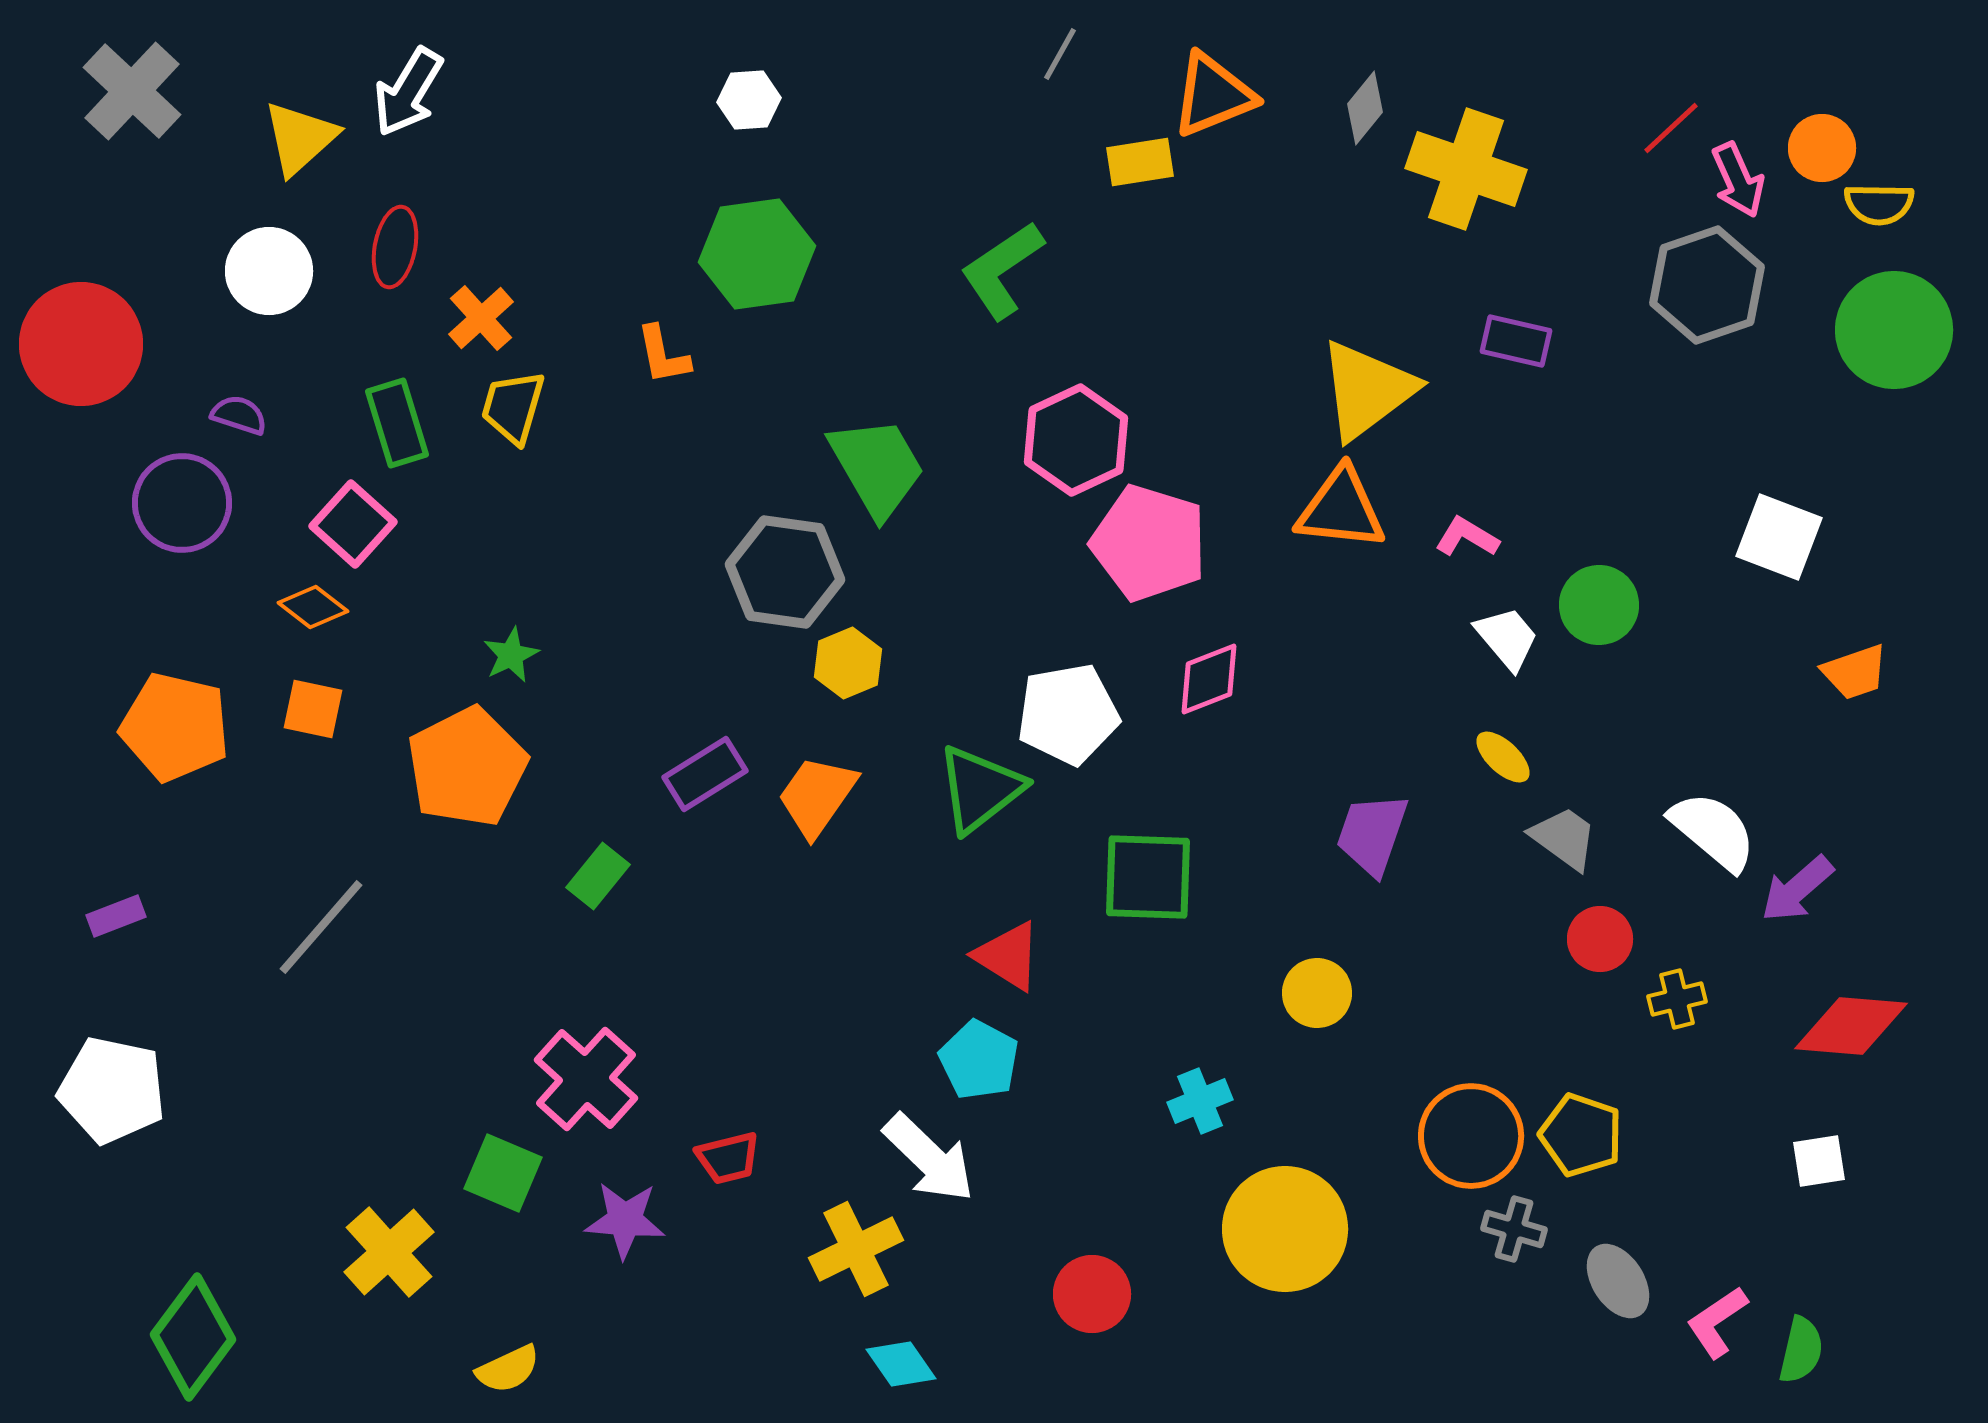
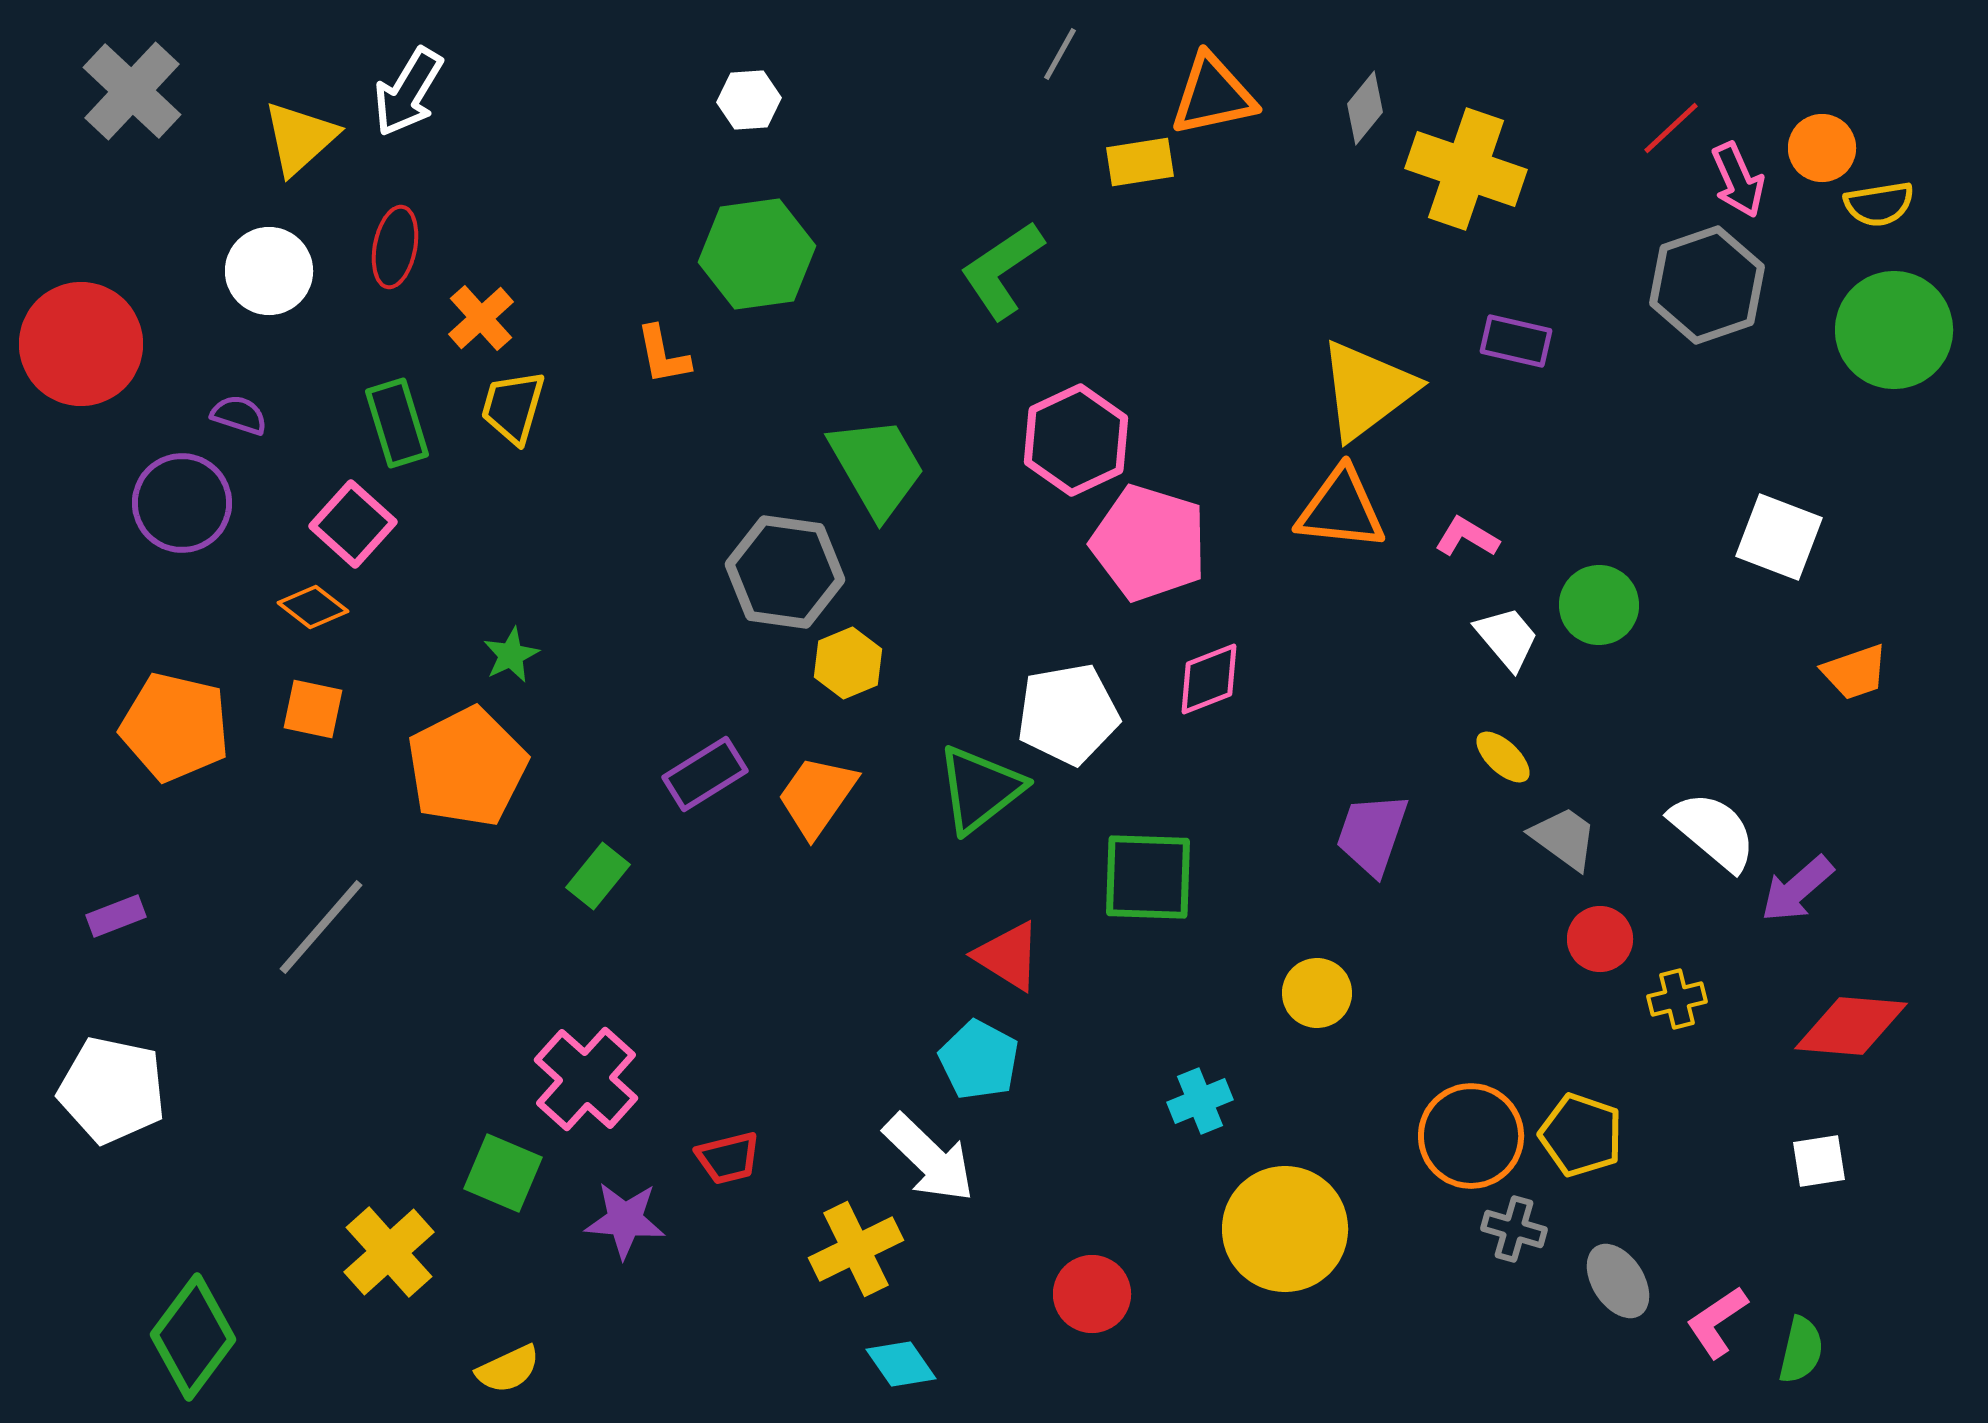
orange triangle at (1213, 95): rotated 10 degrees clockwise
yellow semicircle at (1879, 204): rotated 10 degrees counterclockwise
